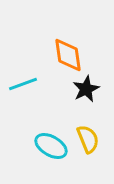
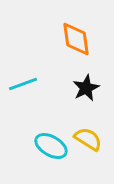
orange diamond: moved 8 px right, 16 px up
black star: moved 1 px up
yellow semicircle: rotated 36 degrees counterclockwise
